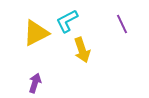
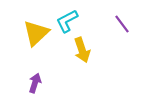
purple line: rotated 12 degrees counterclockwise
yellow triangle: rotated 16 degrees counterclockwise
